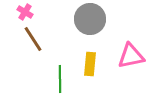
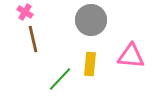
gray circle: moved 1 px right, 1 px down
brown line: rotated 20 degrees clockwise
pink triangle: rotated 16 degrees clockwise
green line: rotated 44 degrees clockwise
